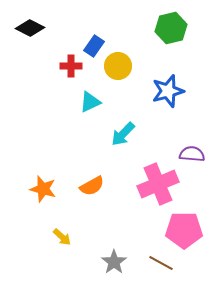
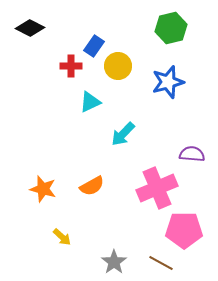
blue star: moved 9 px up
pink cross: moved 1 px left, 4 px down
